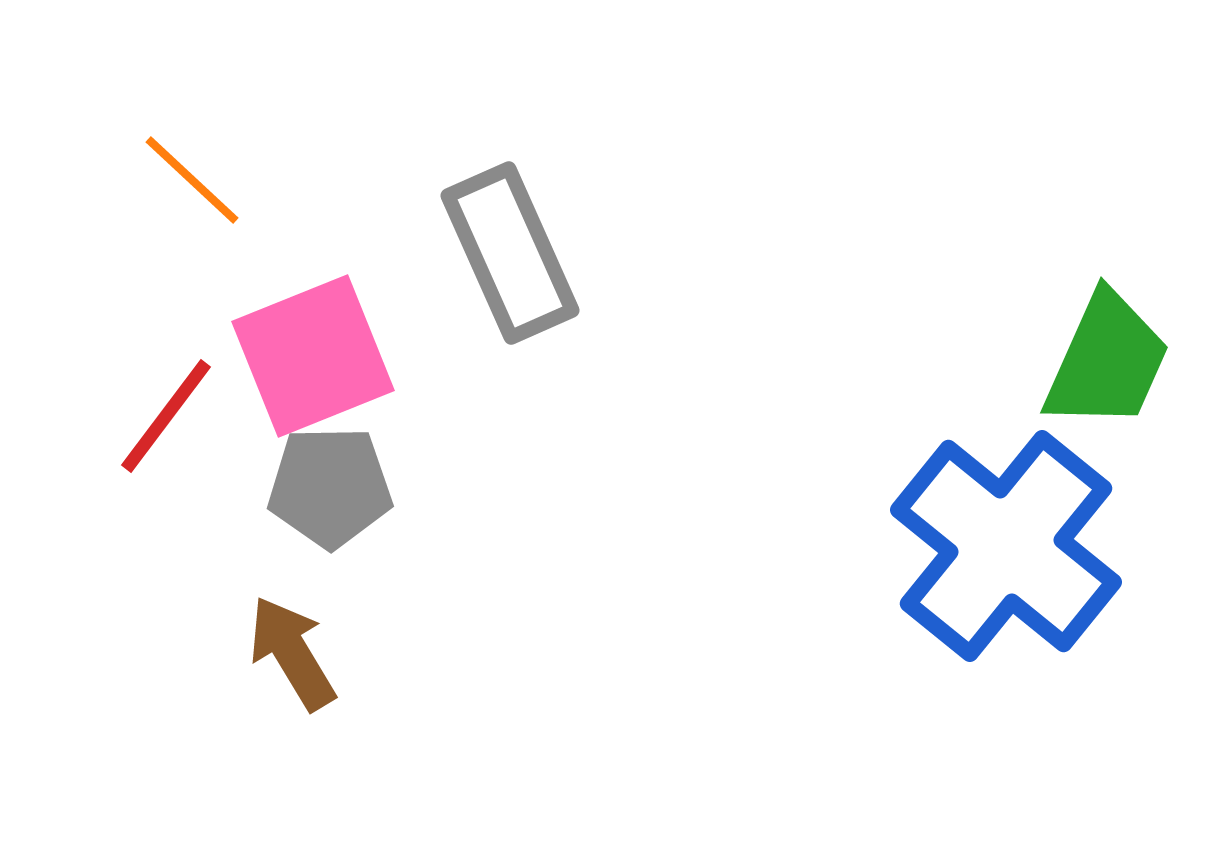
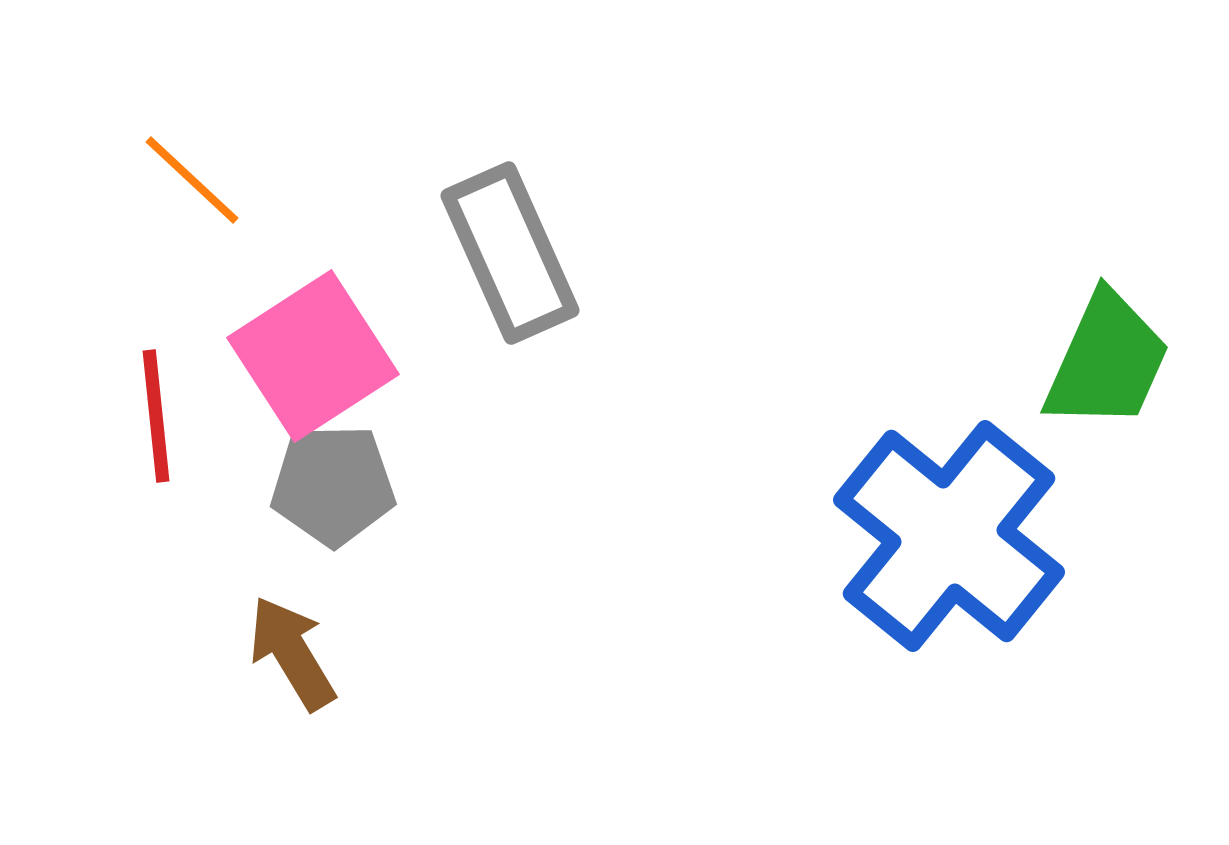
pink square: rotated 11 degrees counterclockwise
red line: moved 10 px left; rotated 43 degrees counterclockwise
gray pentagon: moved 3 px right, 2 px up
blue cross: moved 57 px left, 10 px up
